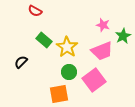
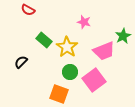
red semicircle: moved 7 px left, 1 px up
pink star: moved 19 px left, 3 px up
pink trapezoid: moved 2 px right
green circle: moved 1 px right
orange square: rotated 30 degrees clockwise
